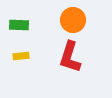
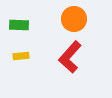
orange circle: moved 1 px right, 1 px up
red L-shape: rotated 24 degrees clockwise
